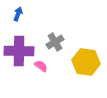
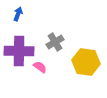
pink semicircle: moved 1 px left, 1 px down
